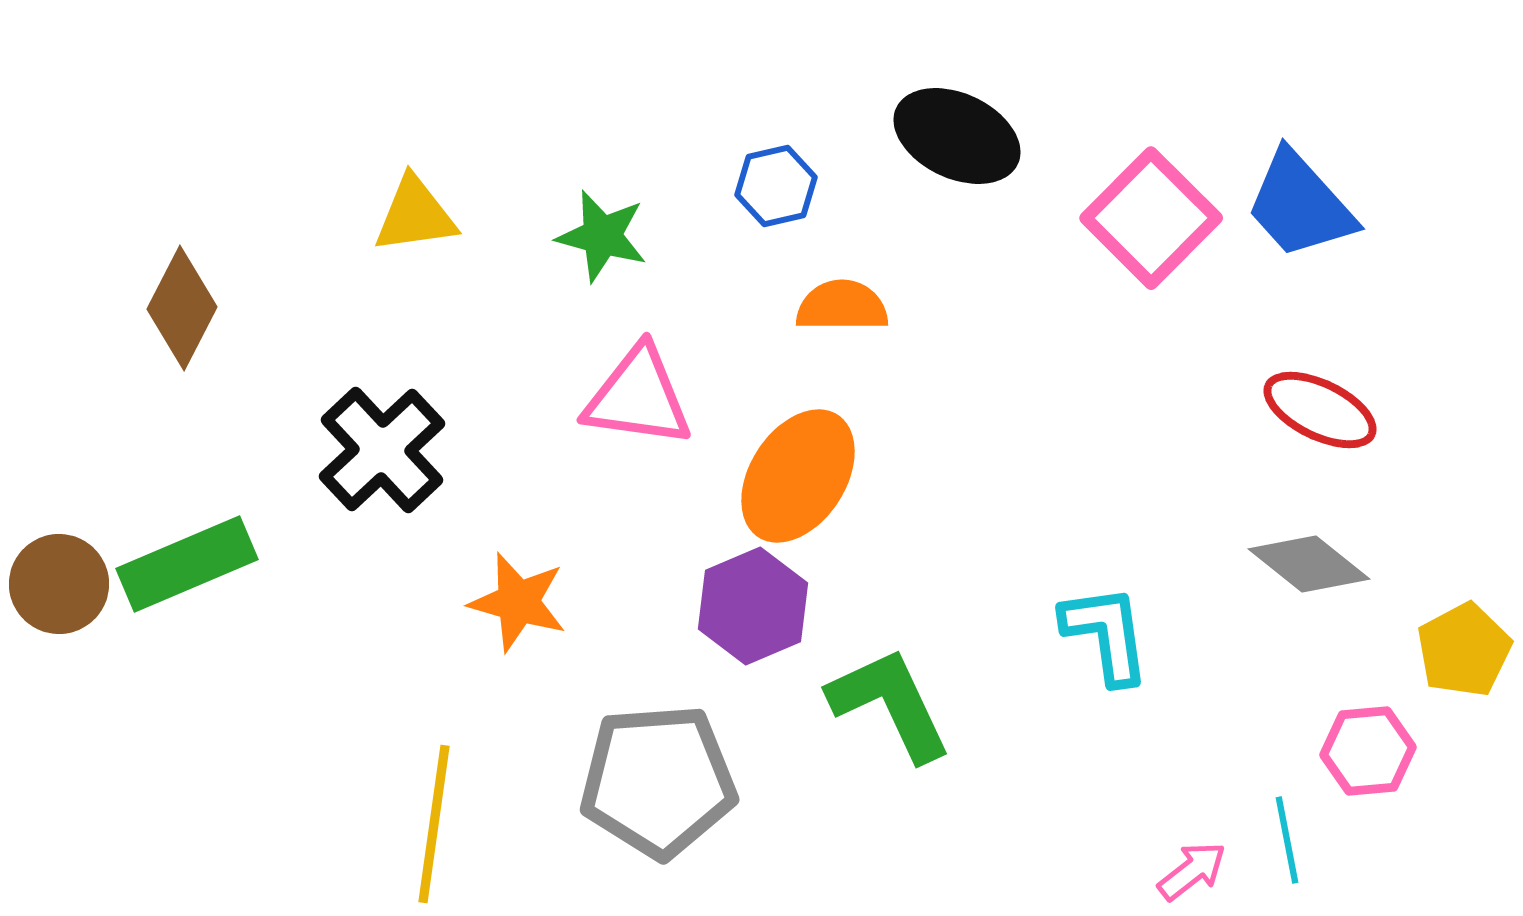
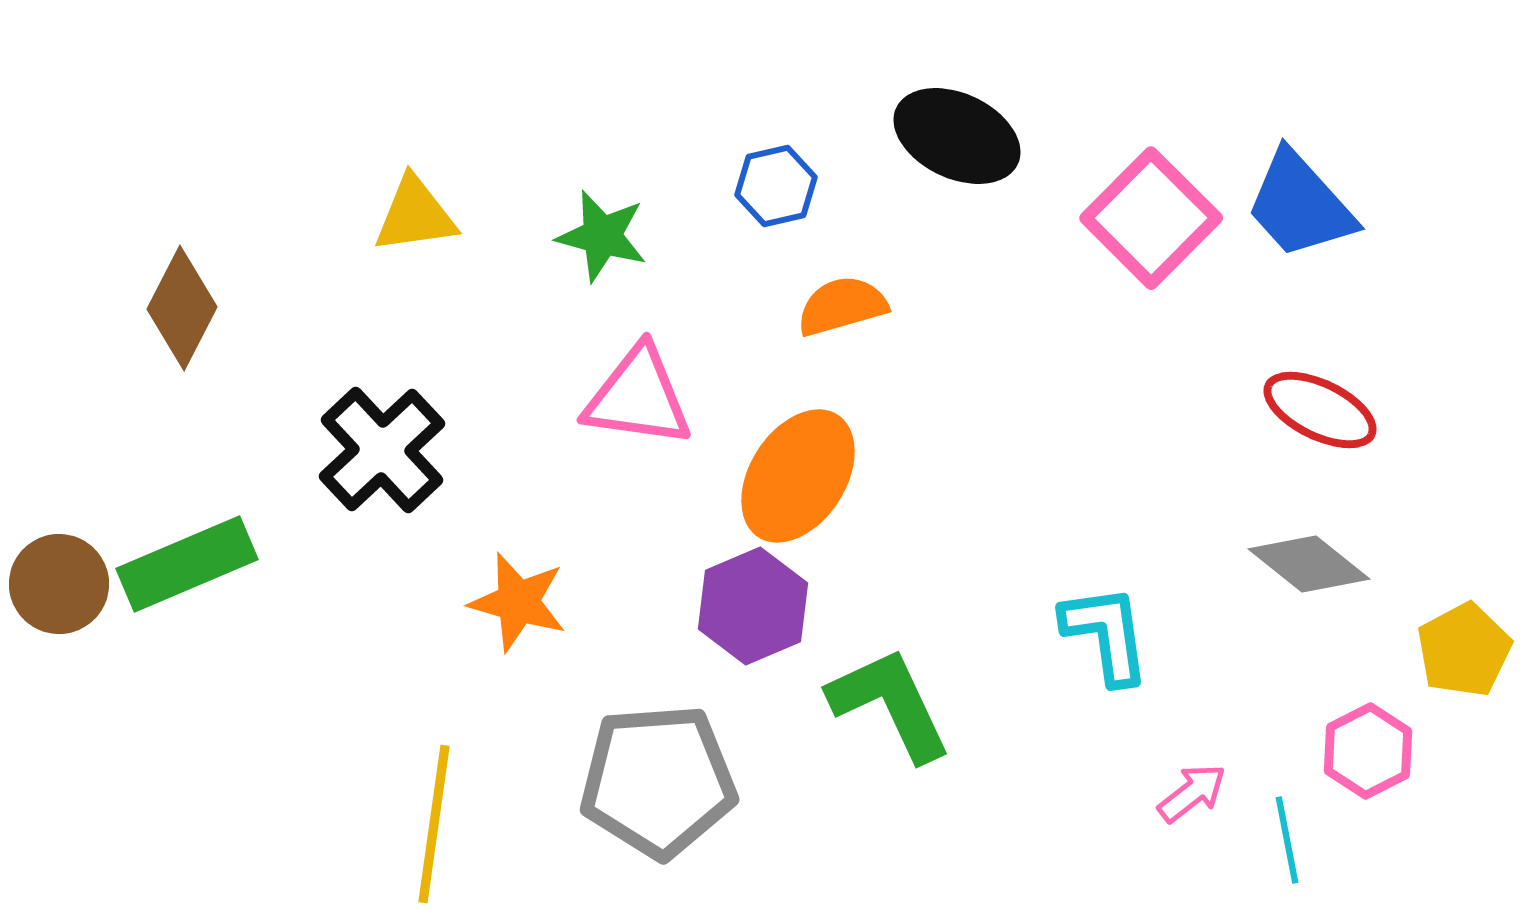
orange semicircle: rotated 16 degrees counterclockwise
pink hexagon: rotated 22 degrees counterclockwise
pink arrow: moved 78 px up
